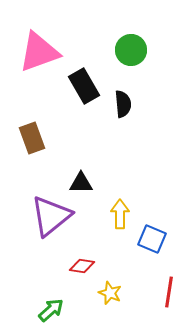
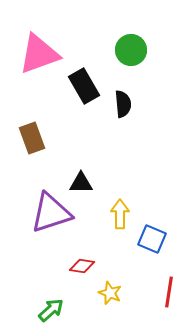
pink triangle: moved 2 px down
purple triangle: moved 3 px up; rotated 21 degrees clockwise
